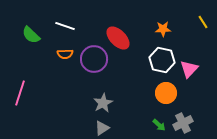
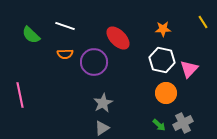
purple circle: moved 3 px down
pink line: moved 2 px down; rotated 30 degrees counterclockwise
